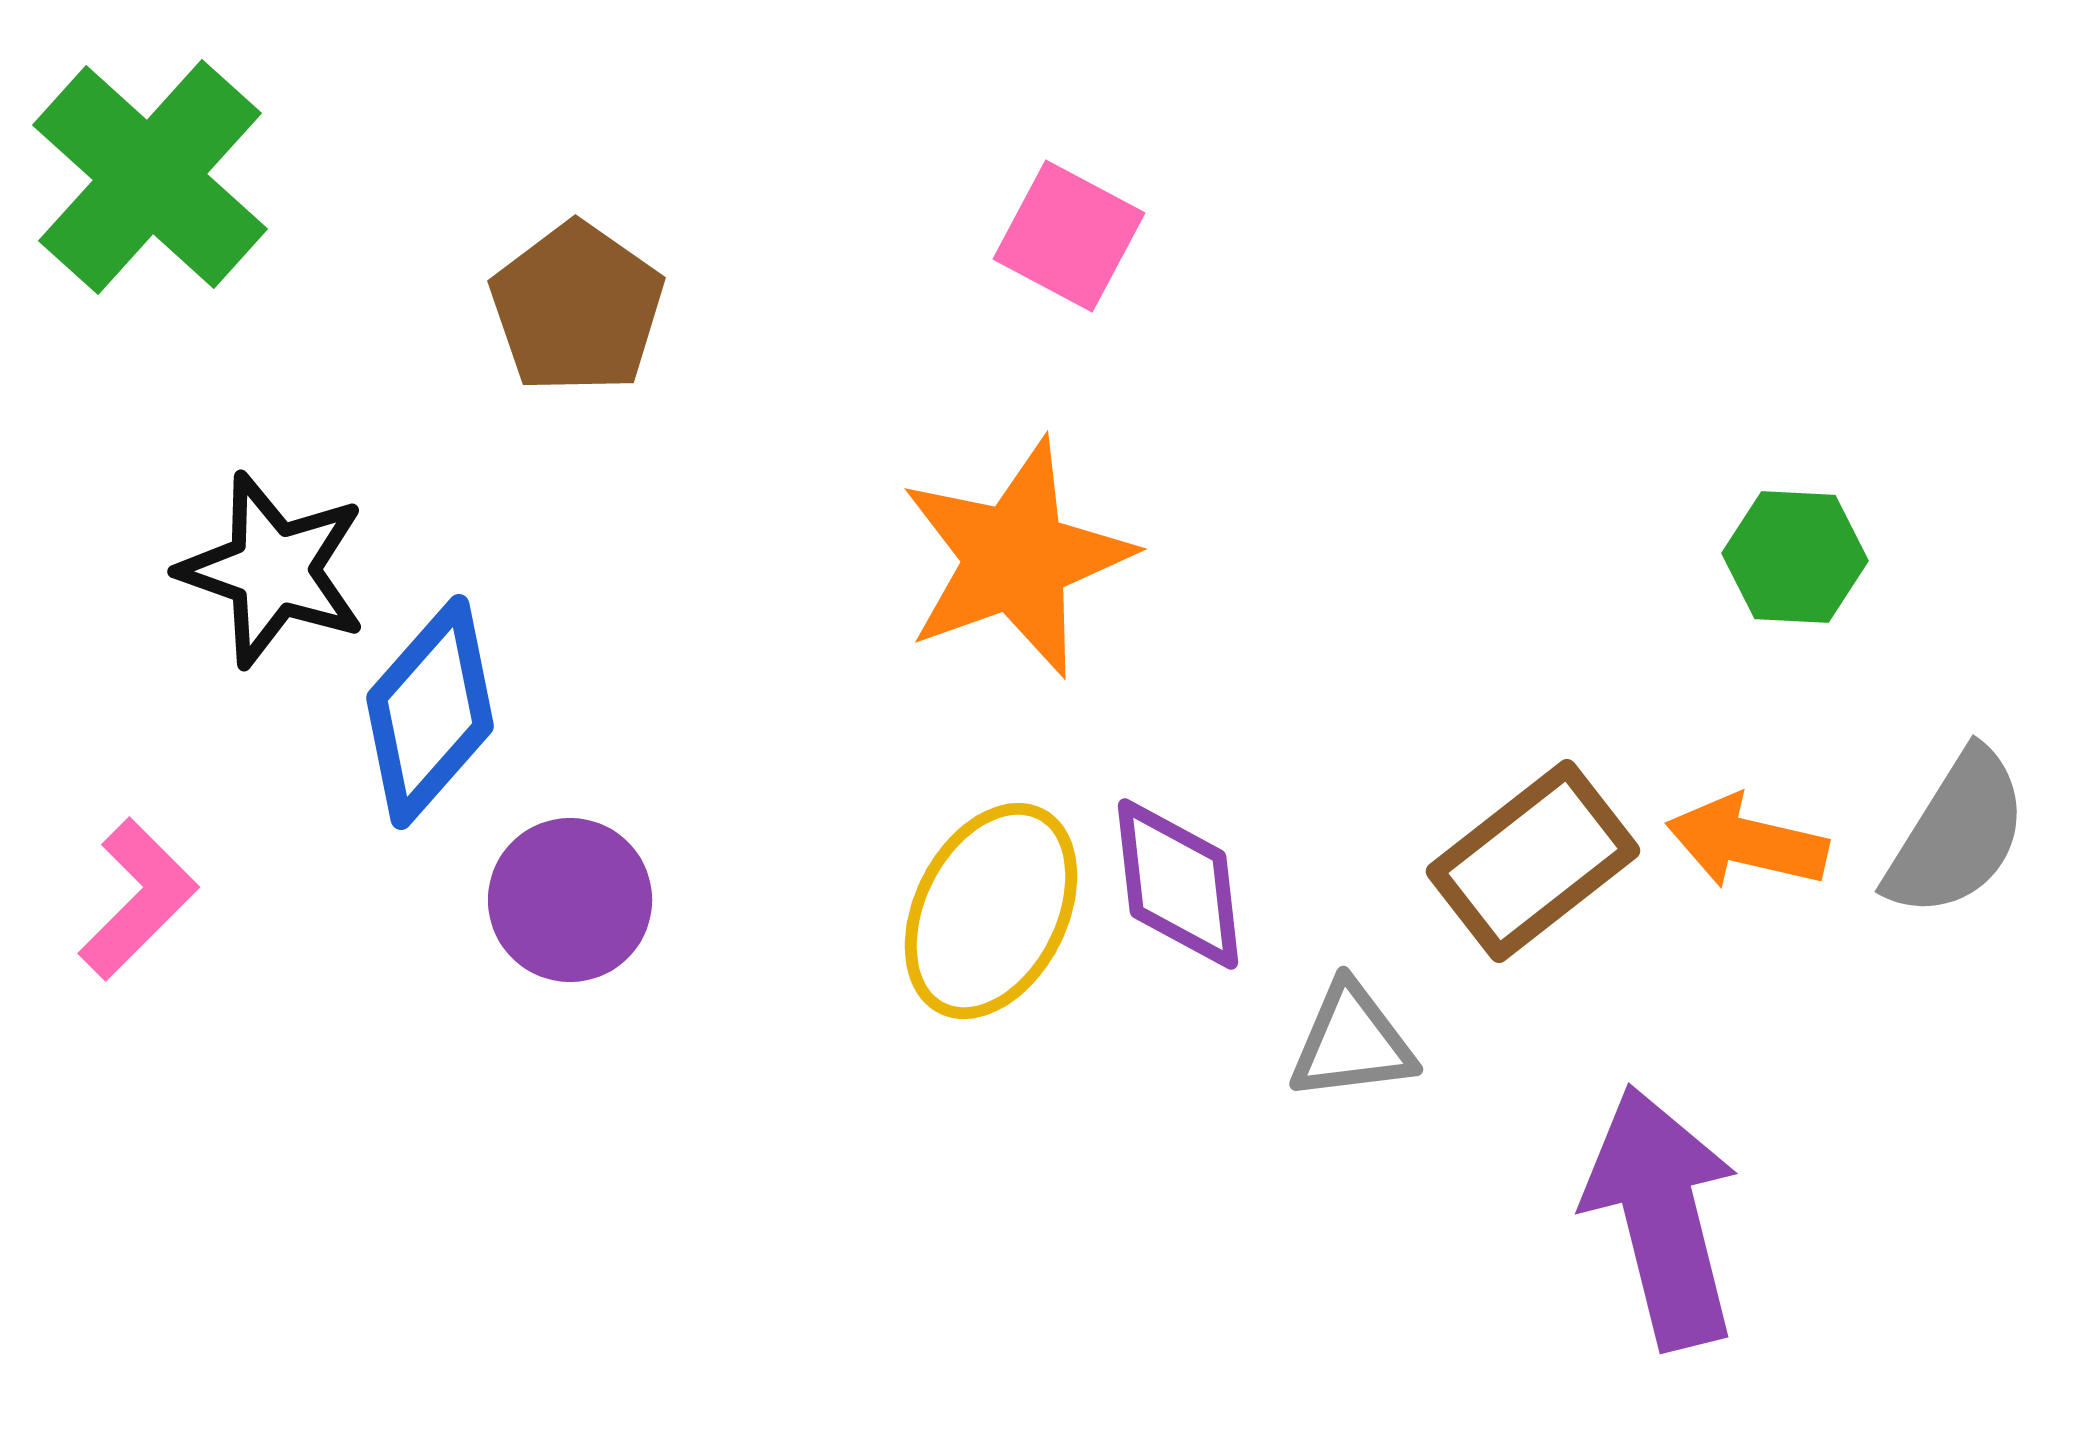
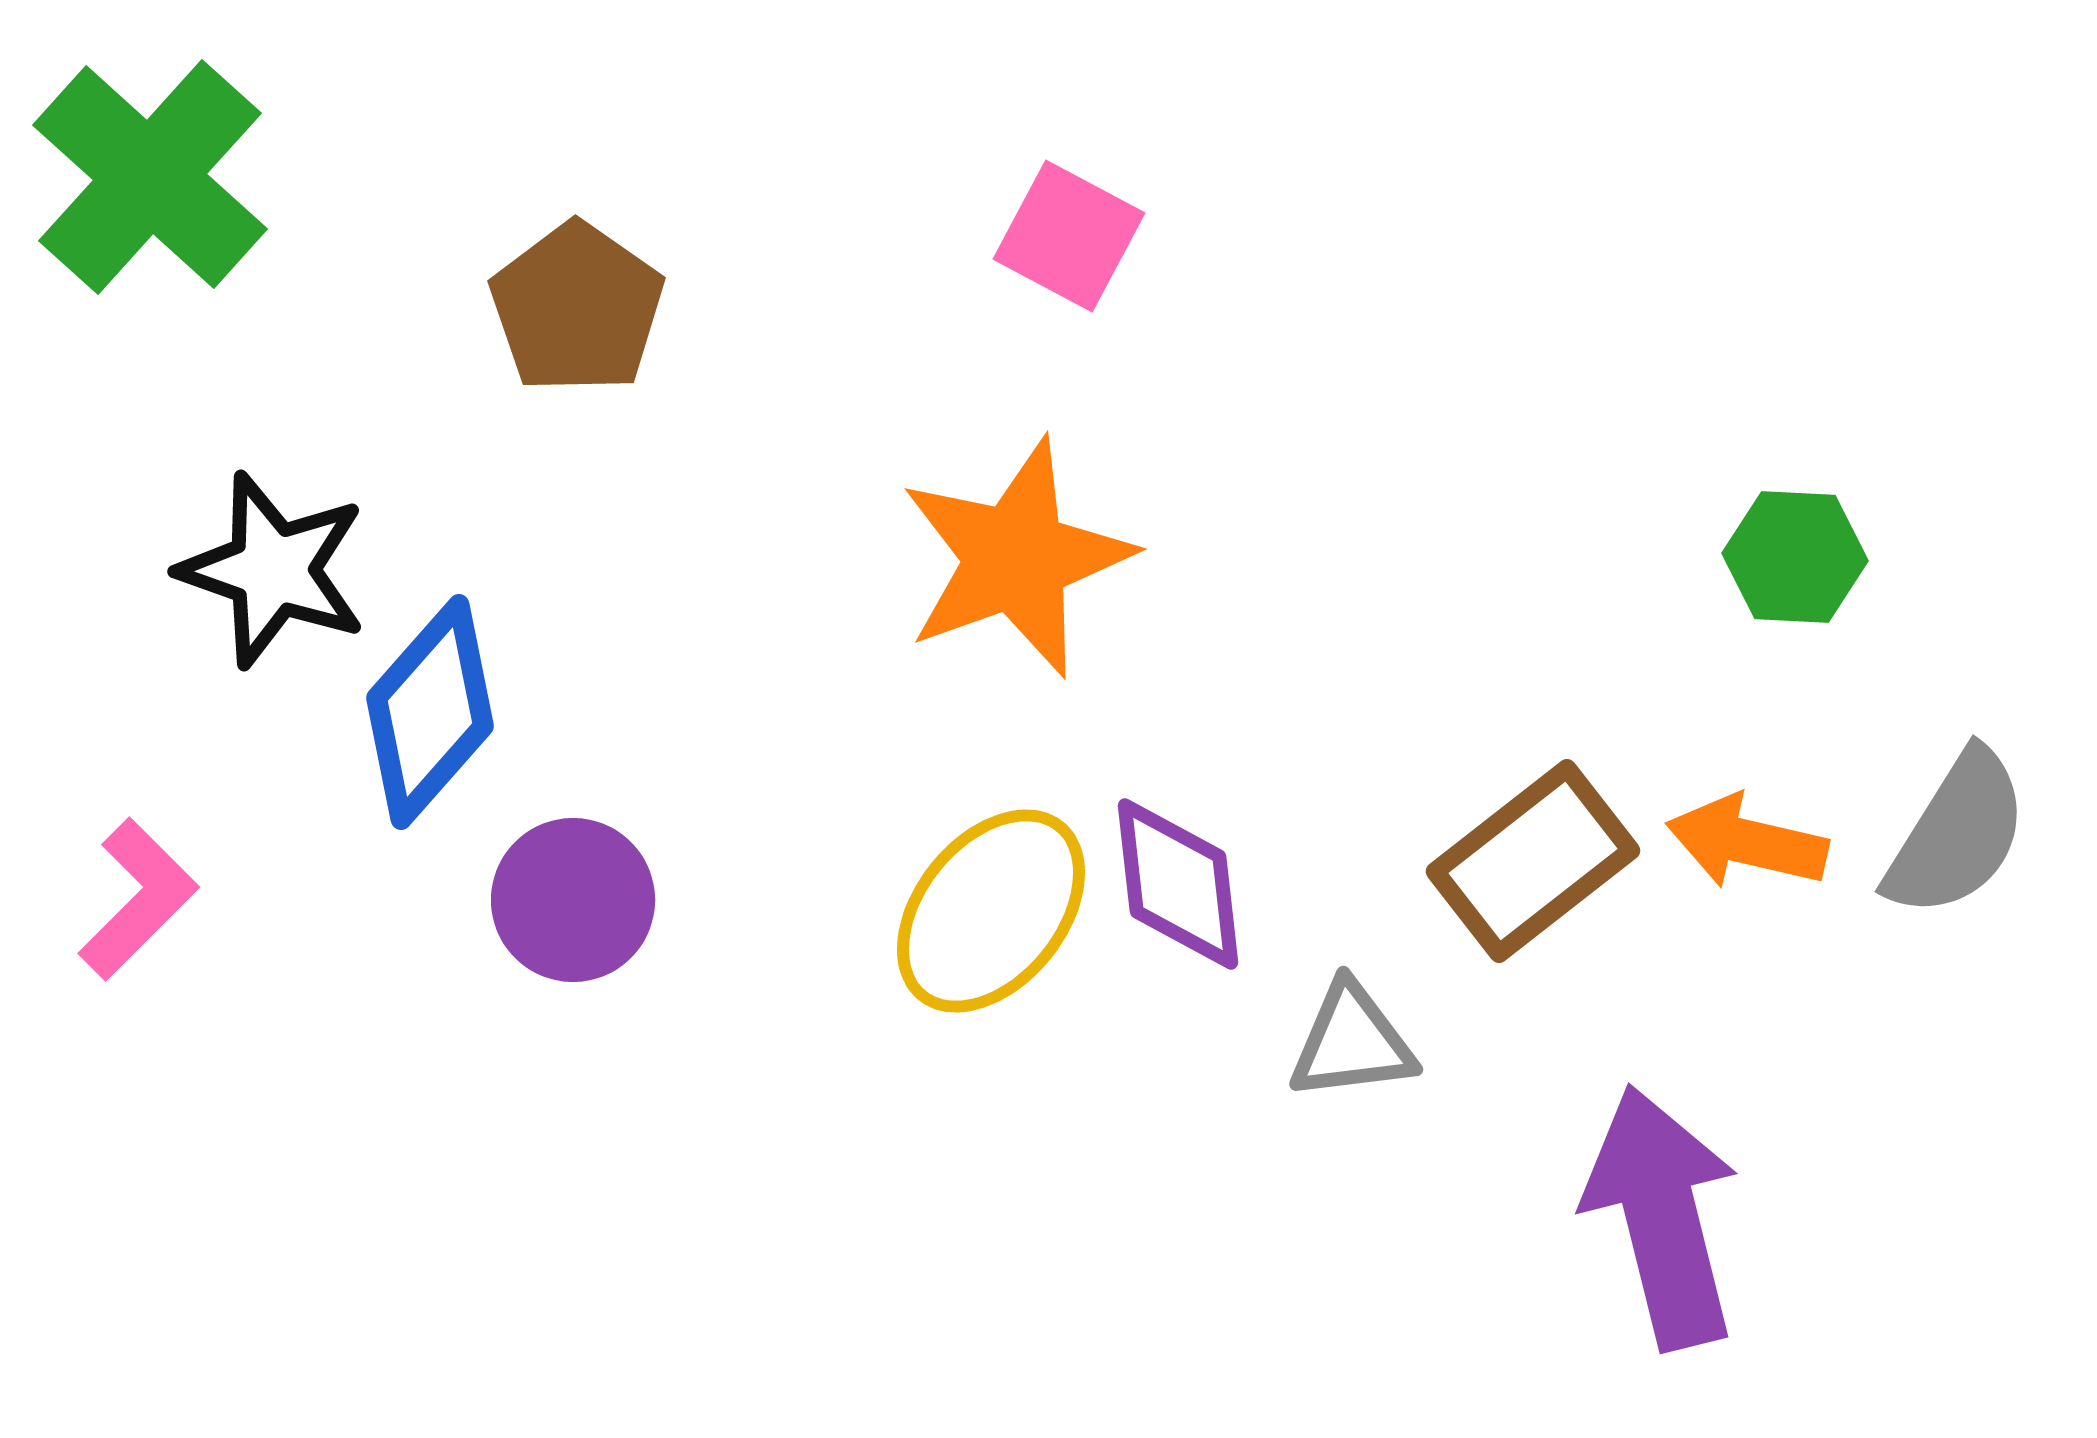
purple circle: moved 3 px right
yellow ellipse: rotated 12 degrees clockwise
